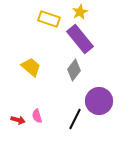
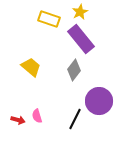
purple rectangle: moved 1 px right
